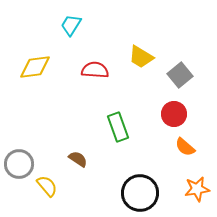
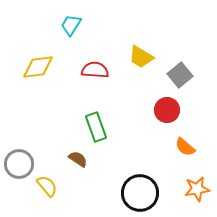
yellow diamond: moved 3 px right
red circle: moved 7 px left, 4 px up
green rectangle: moved 22 px left
